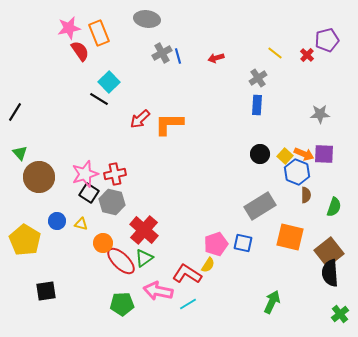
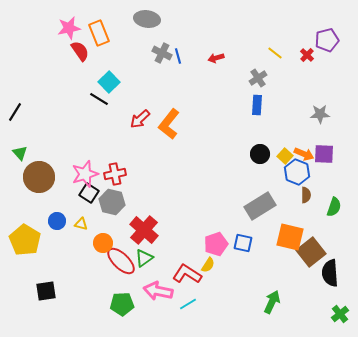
gray cross at (162, 53): rotated 36 degrees counterclockwise
orange L-shape at (169, 124): rotated 52 degrees counterclockwise
brown square at (329, 252): moved 18 px left
